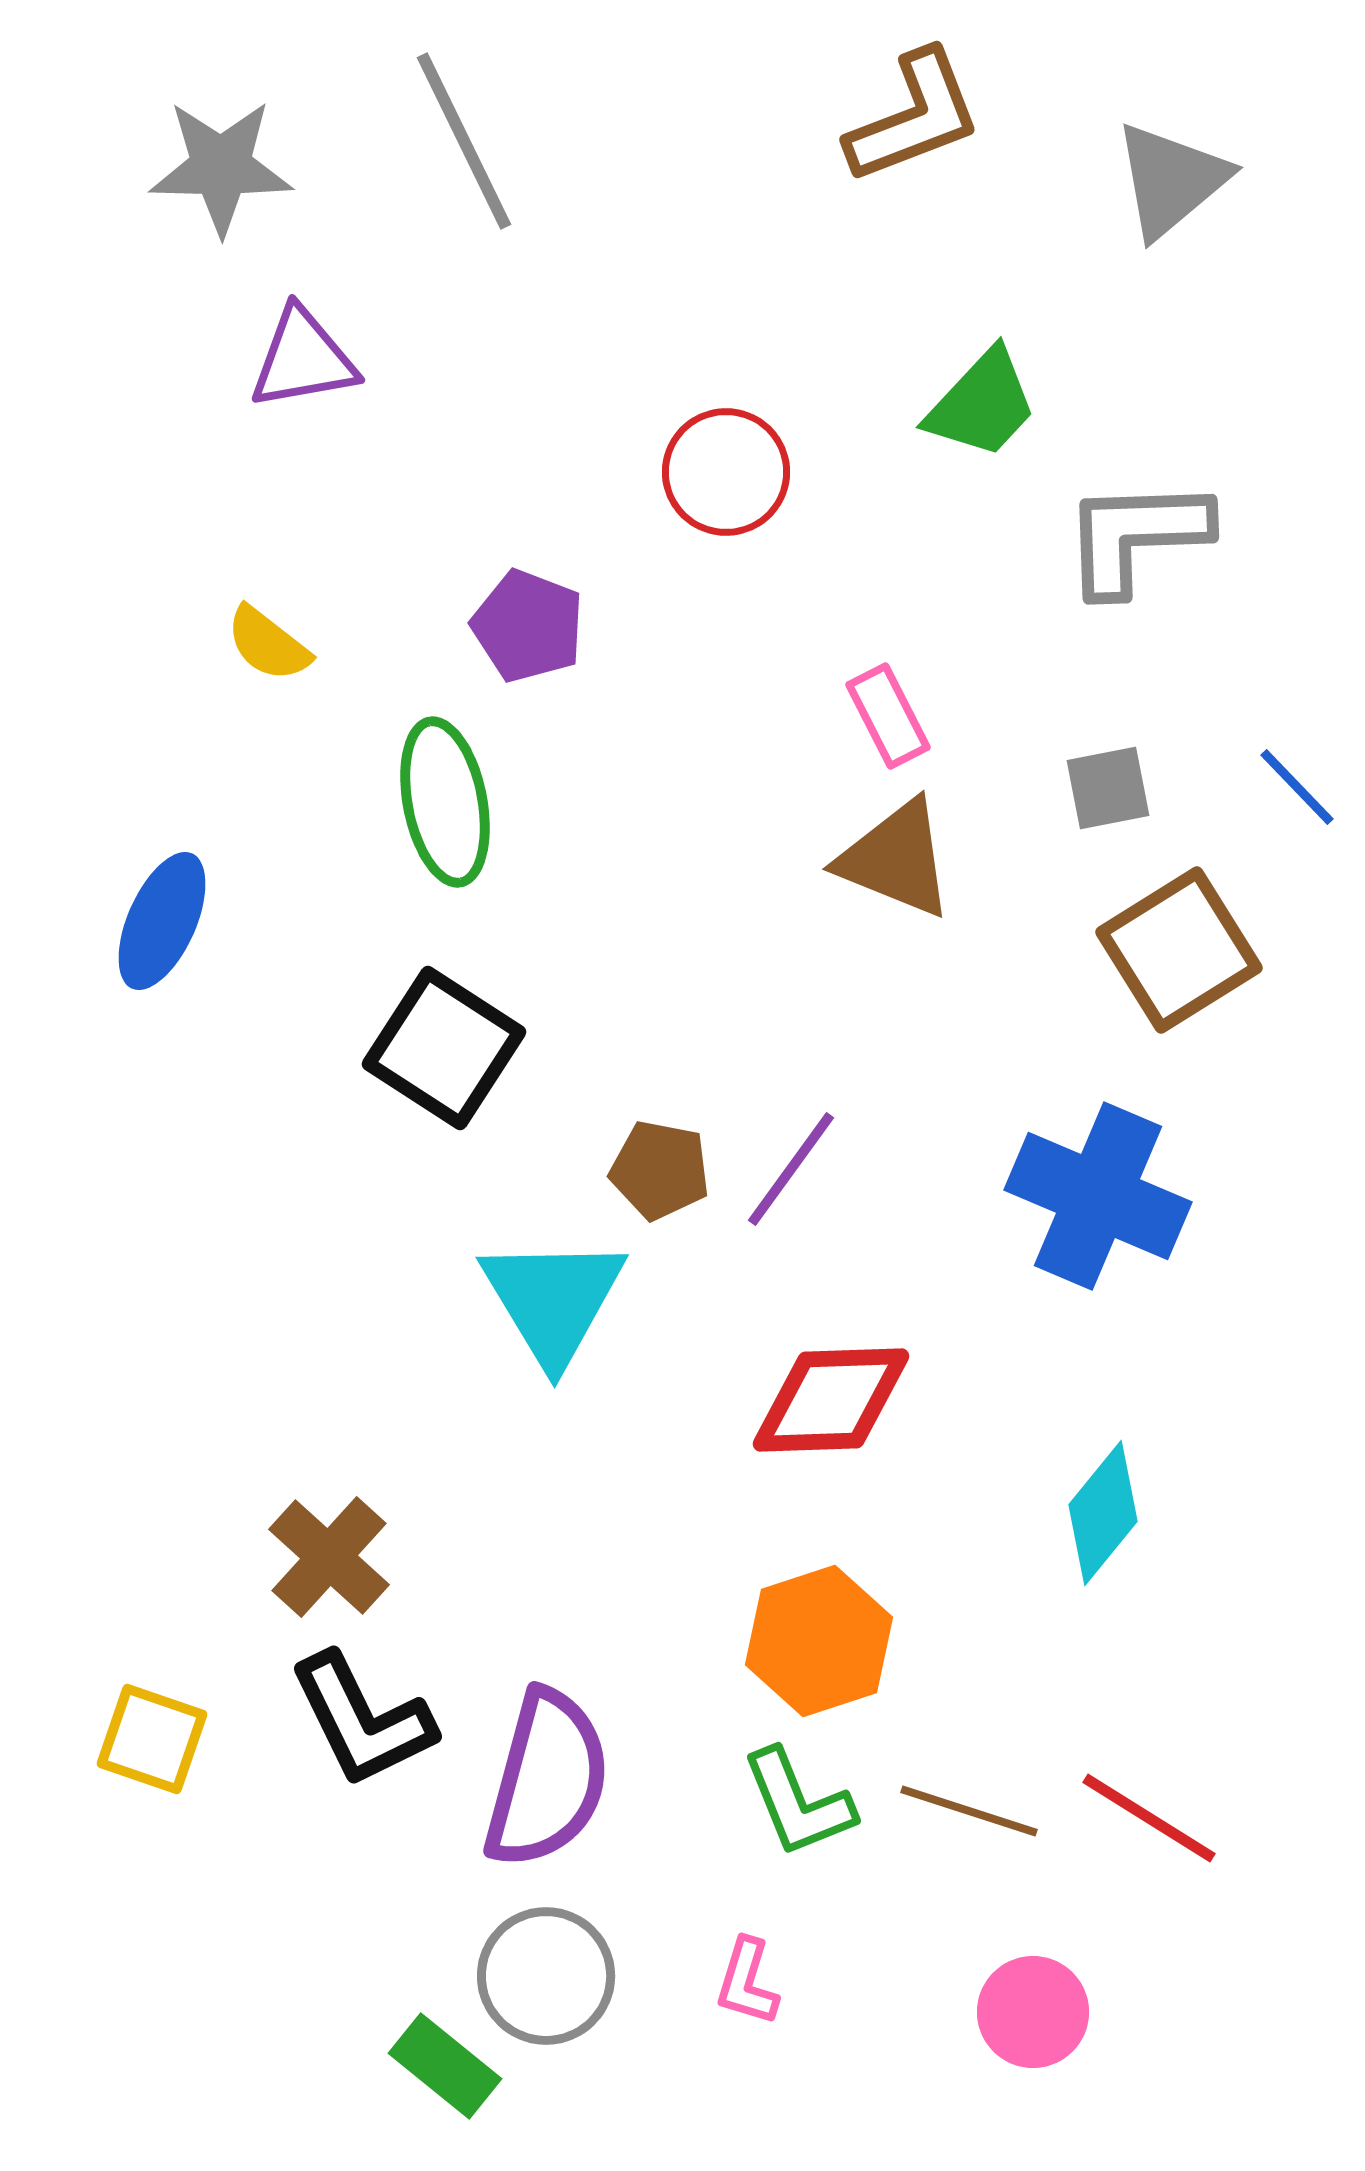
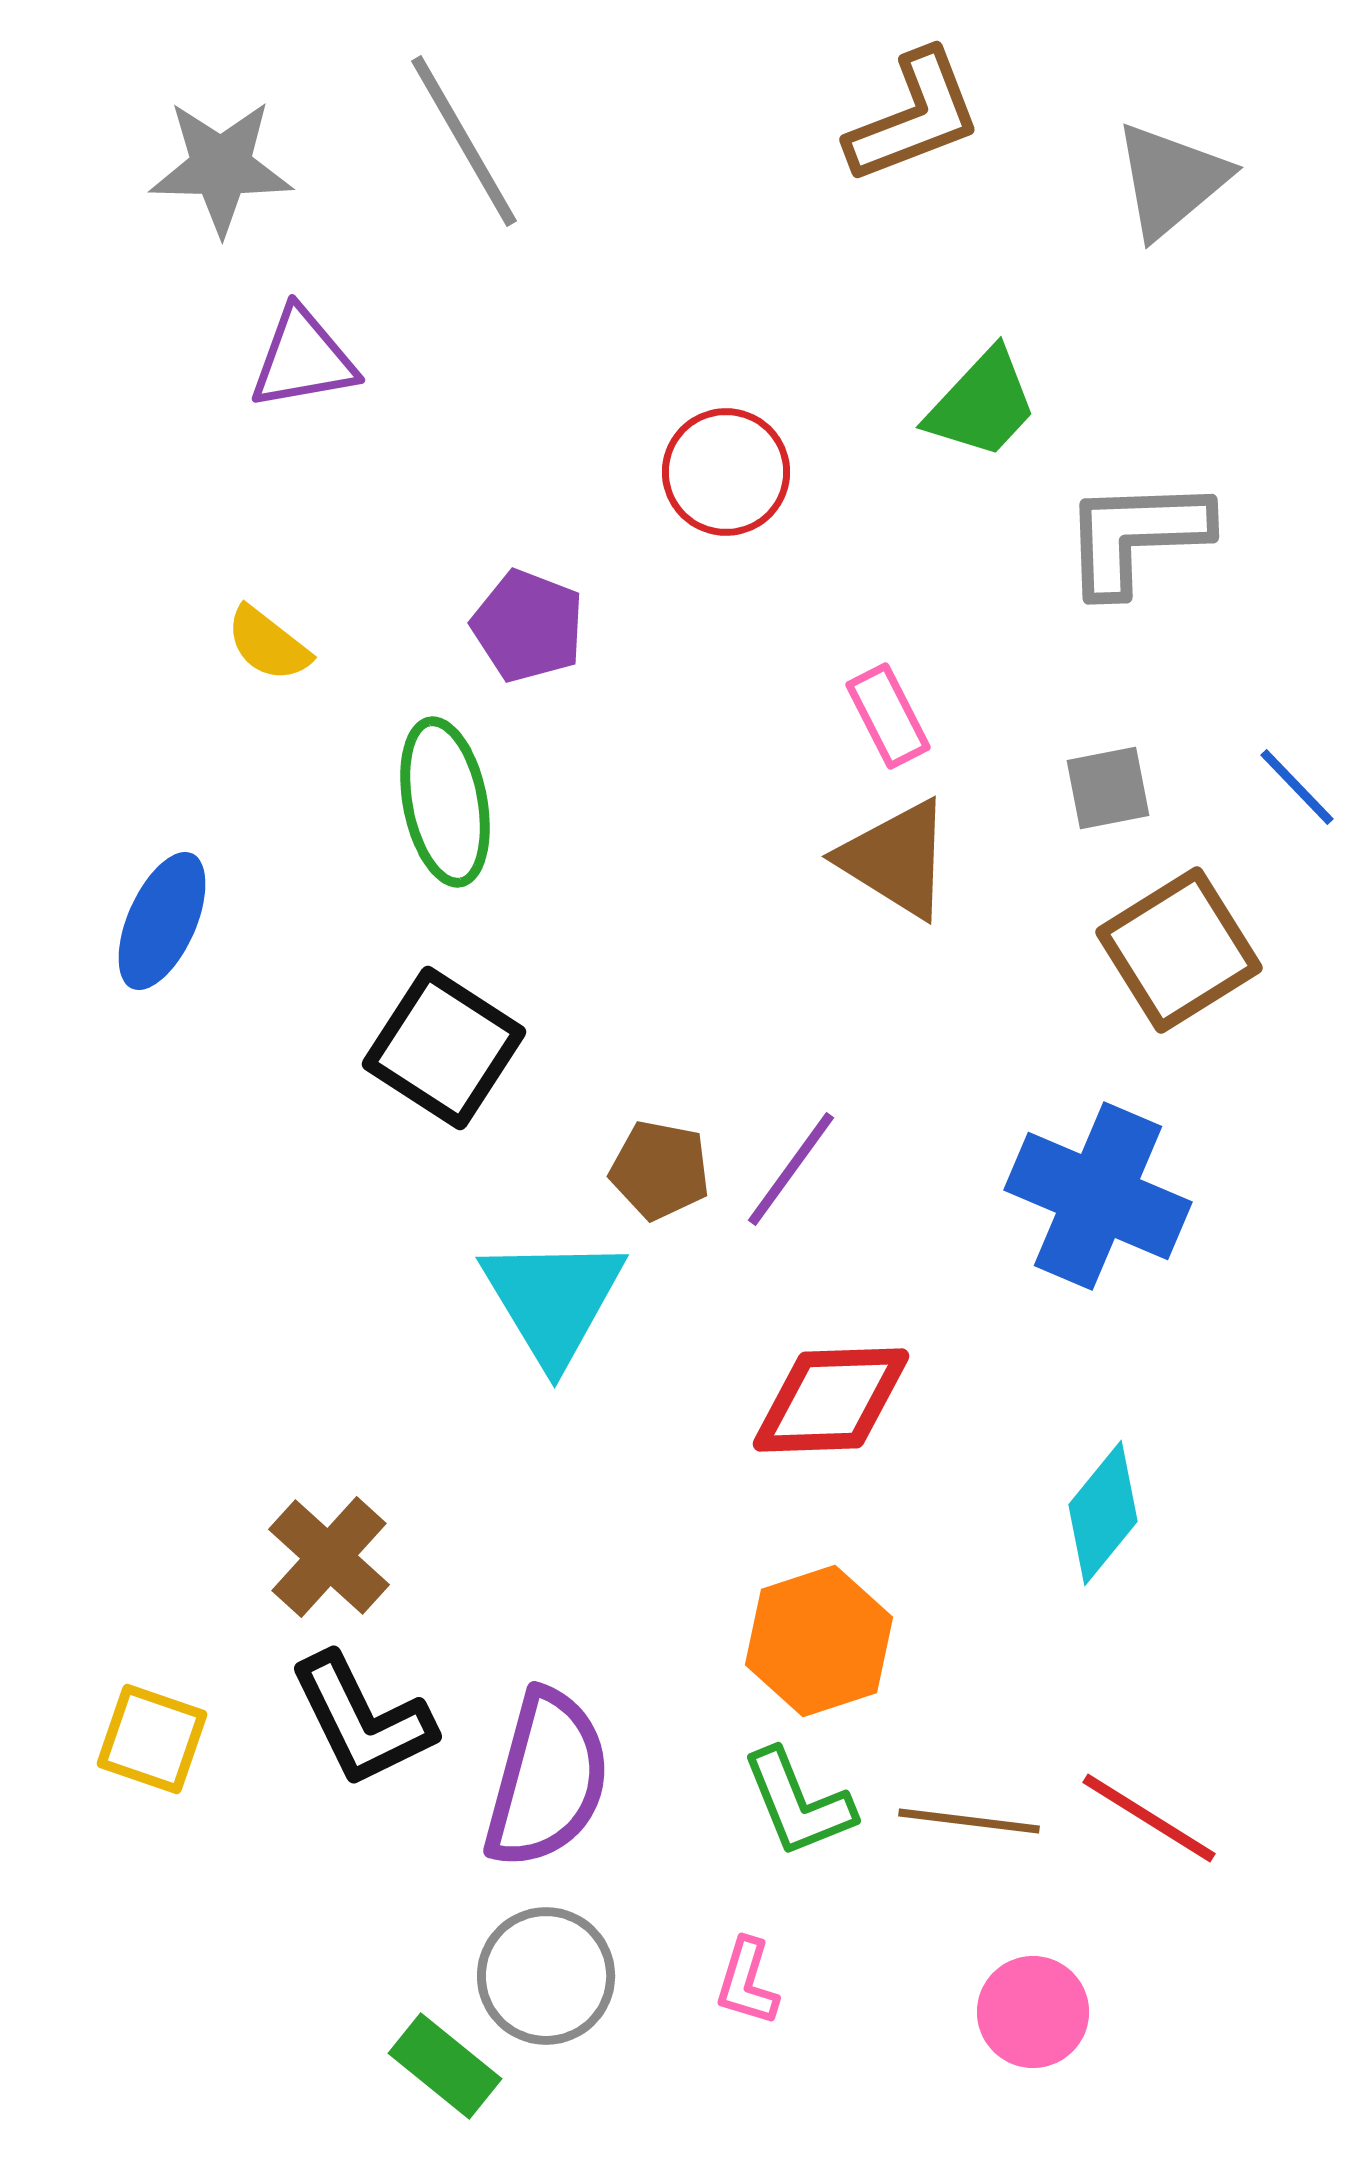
gray line: rotated 4 degrees counterclockwise
brown triangle: rotated 10 degrees clockwise
brown line: moved 10 px down; rotated 11 degrees counterclockwise
